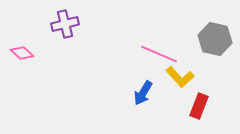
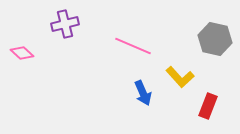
pink line: moved 26 px left, 8 px up
blue arrow: rotated 55 degrees counterclockwise
red rectangle: moved 9 px right
